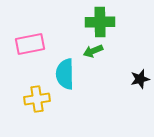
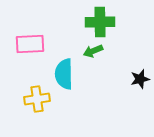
pink rectangle: rotated 8 degrees clockwise
cyan semicircle: moved 1 px left
